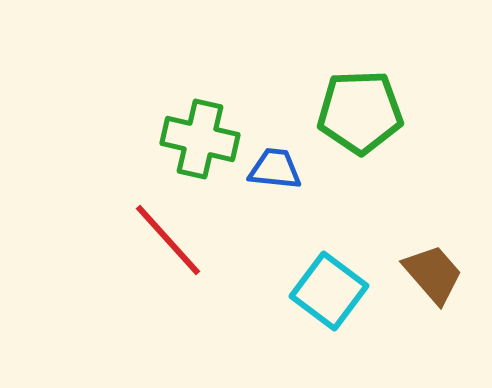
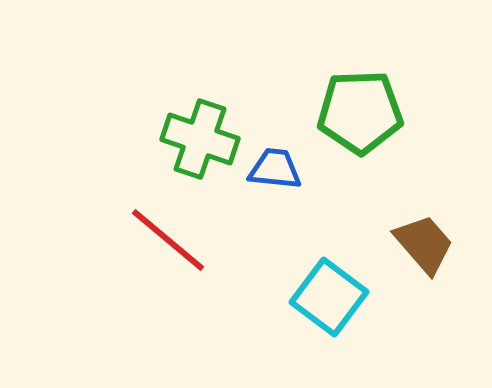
green cross: rotated 6 degrees clockwise
red line: rotated 8 degrees counterclockwise
brown trapezoid: moved 9 px left, 30 px up
cyan square: moved 6 px down
